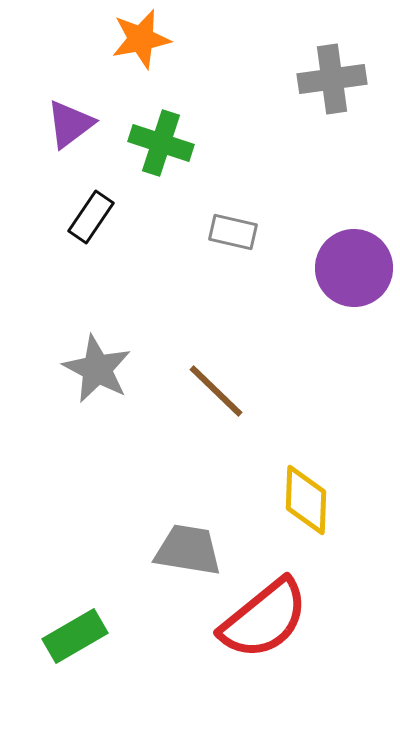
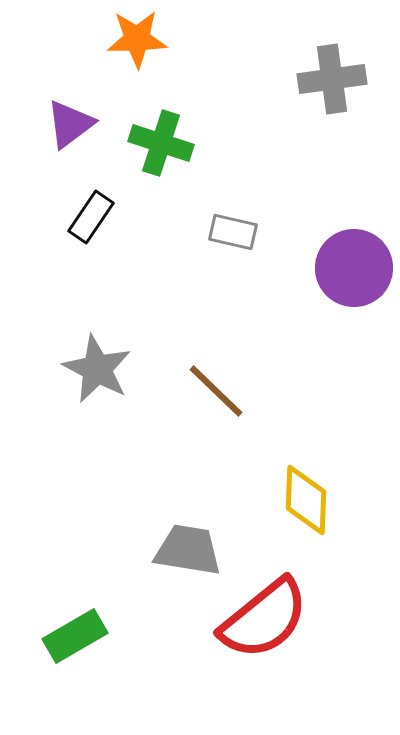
orange star: moved 4 px left; rotated 10 degrees clockwise
